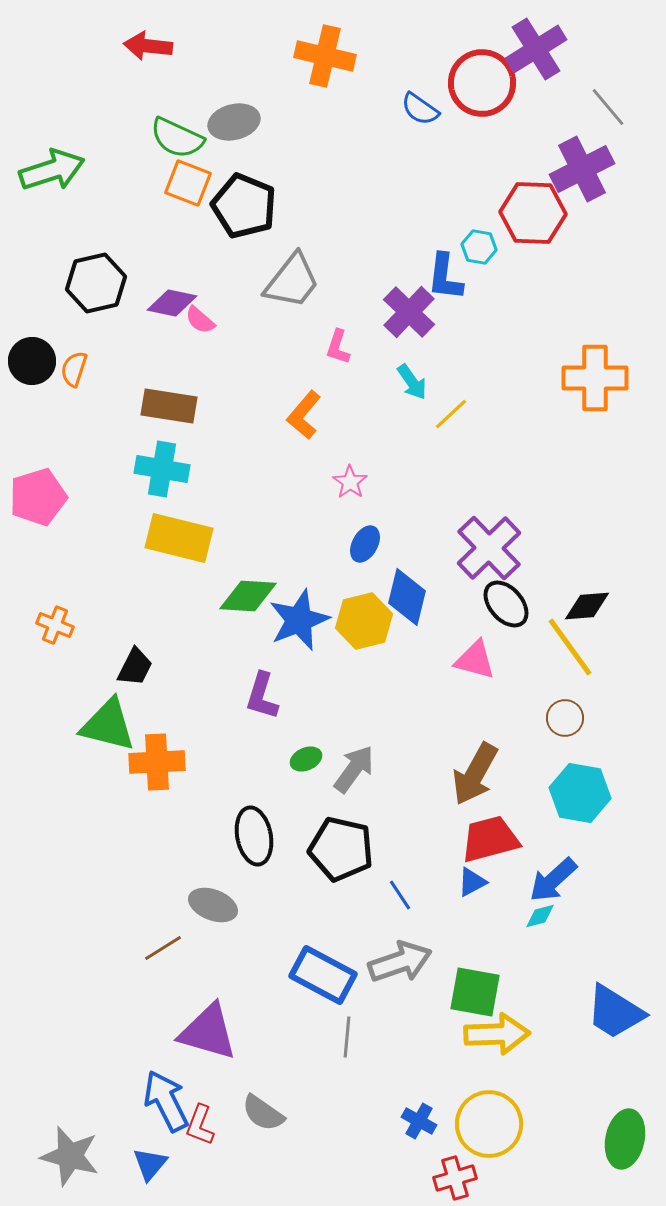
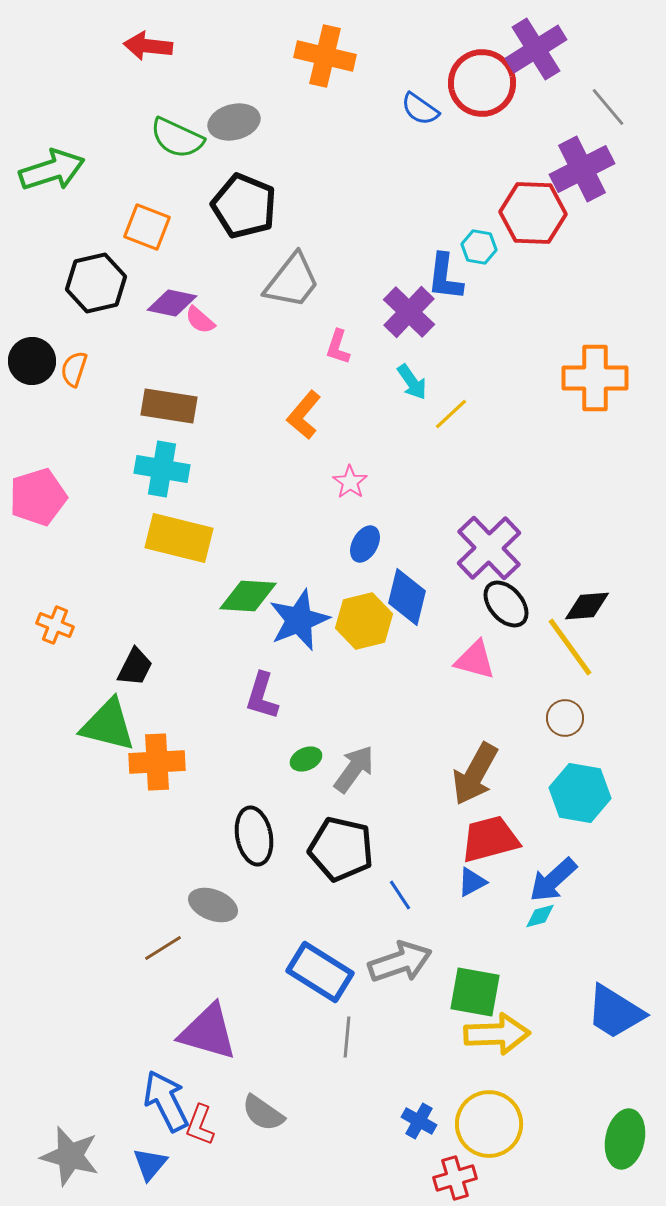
orange square at (188, 183): moved 41 px left, 44 px down
blue rectangle at (323, 975): moved 3 px left, 3 px up; rotated 4 degrees clockwise
